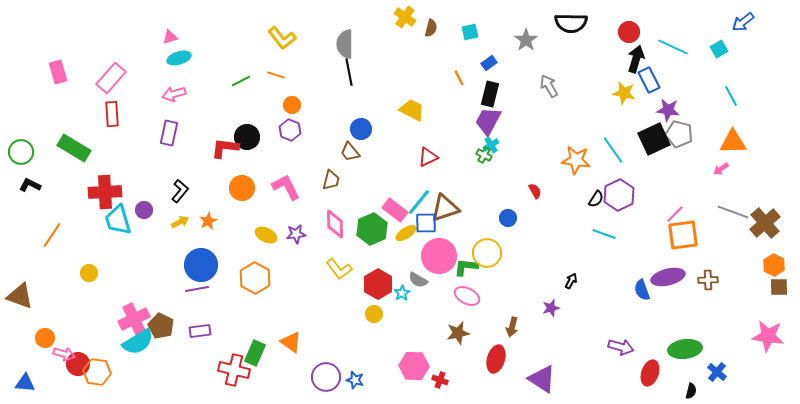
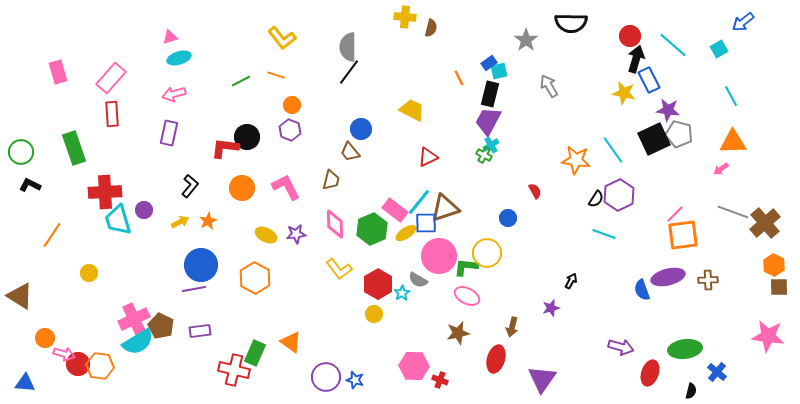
yellow cross at (405, 17): rotated 30 degrees counterclockwise
cyan square at (470, 32): moved 29 px right, 39 px down
red circle at (629, 32): moved 1 px right, 4 px down
gray semicircle at (345, 44): moved 3 px right, 3 px down
cyan line at (673, 47): moved 2 px up; rotated 16 degrees clockwise
black line at (349, 72): rotated 48 degrees clockwise
green rectangle at (74, 148): rotated 40 degrees clockwise
black L-shape at (180, 191): moved 10 px right, 5 px up
purple line at (197, 289): moved 3 px left
brown triangle at (20, 296): rotated 12 degrees clockwise
orange hexagon at (97, 372): moved 3 px right, 6 px up
purple triangle at (542, 379): rotated 32 degrees clockwise
